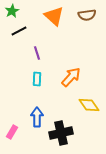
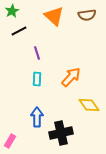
pink rectangle: moved 2 px left, 9 px down
